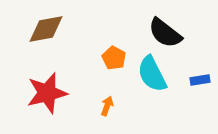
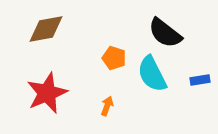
orange pentagon: rotated 10 degrees counterclockwise
red star: rotated 9 degrees counterclockwise
